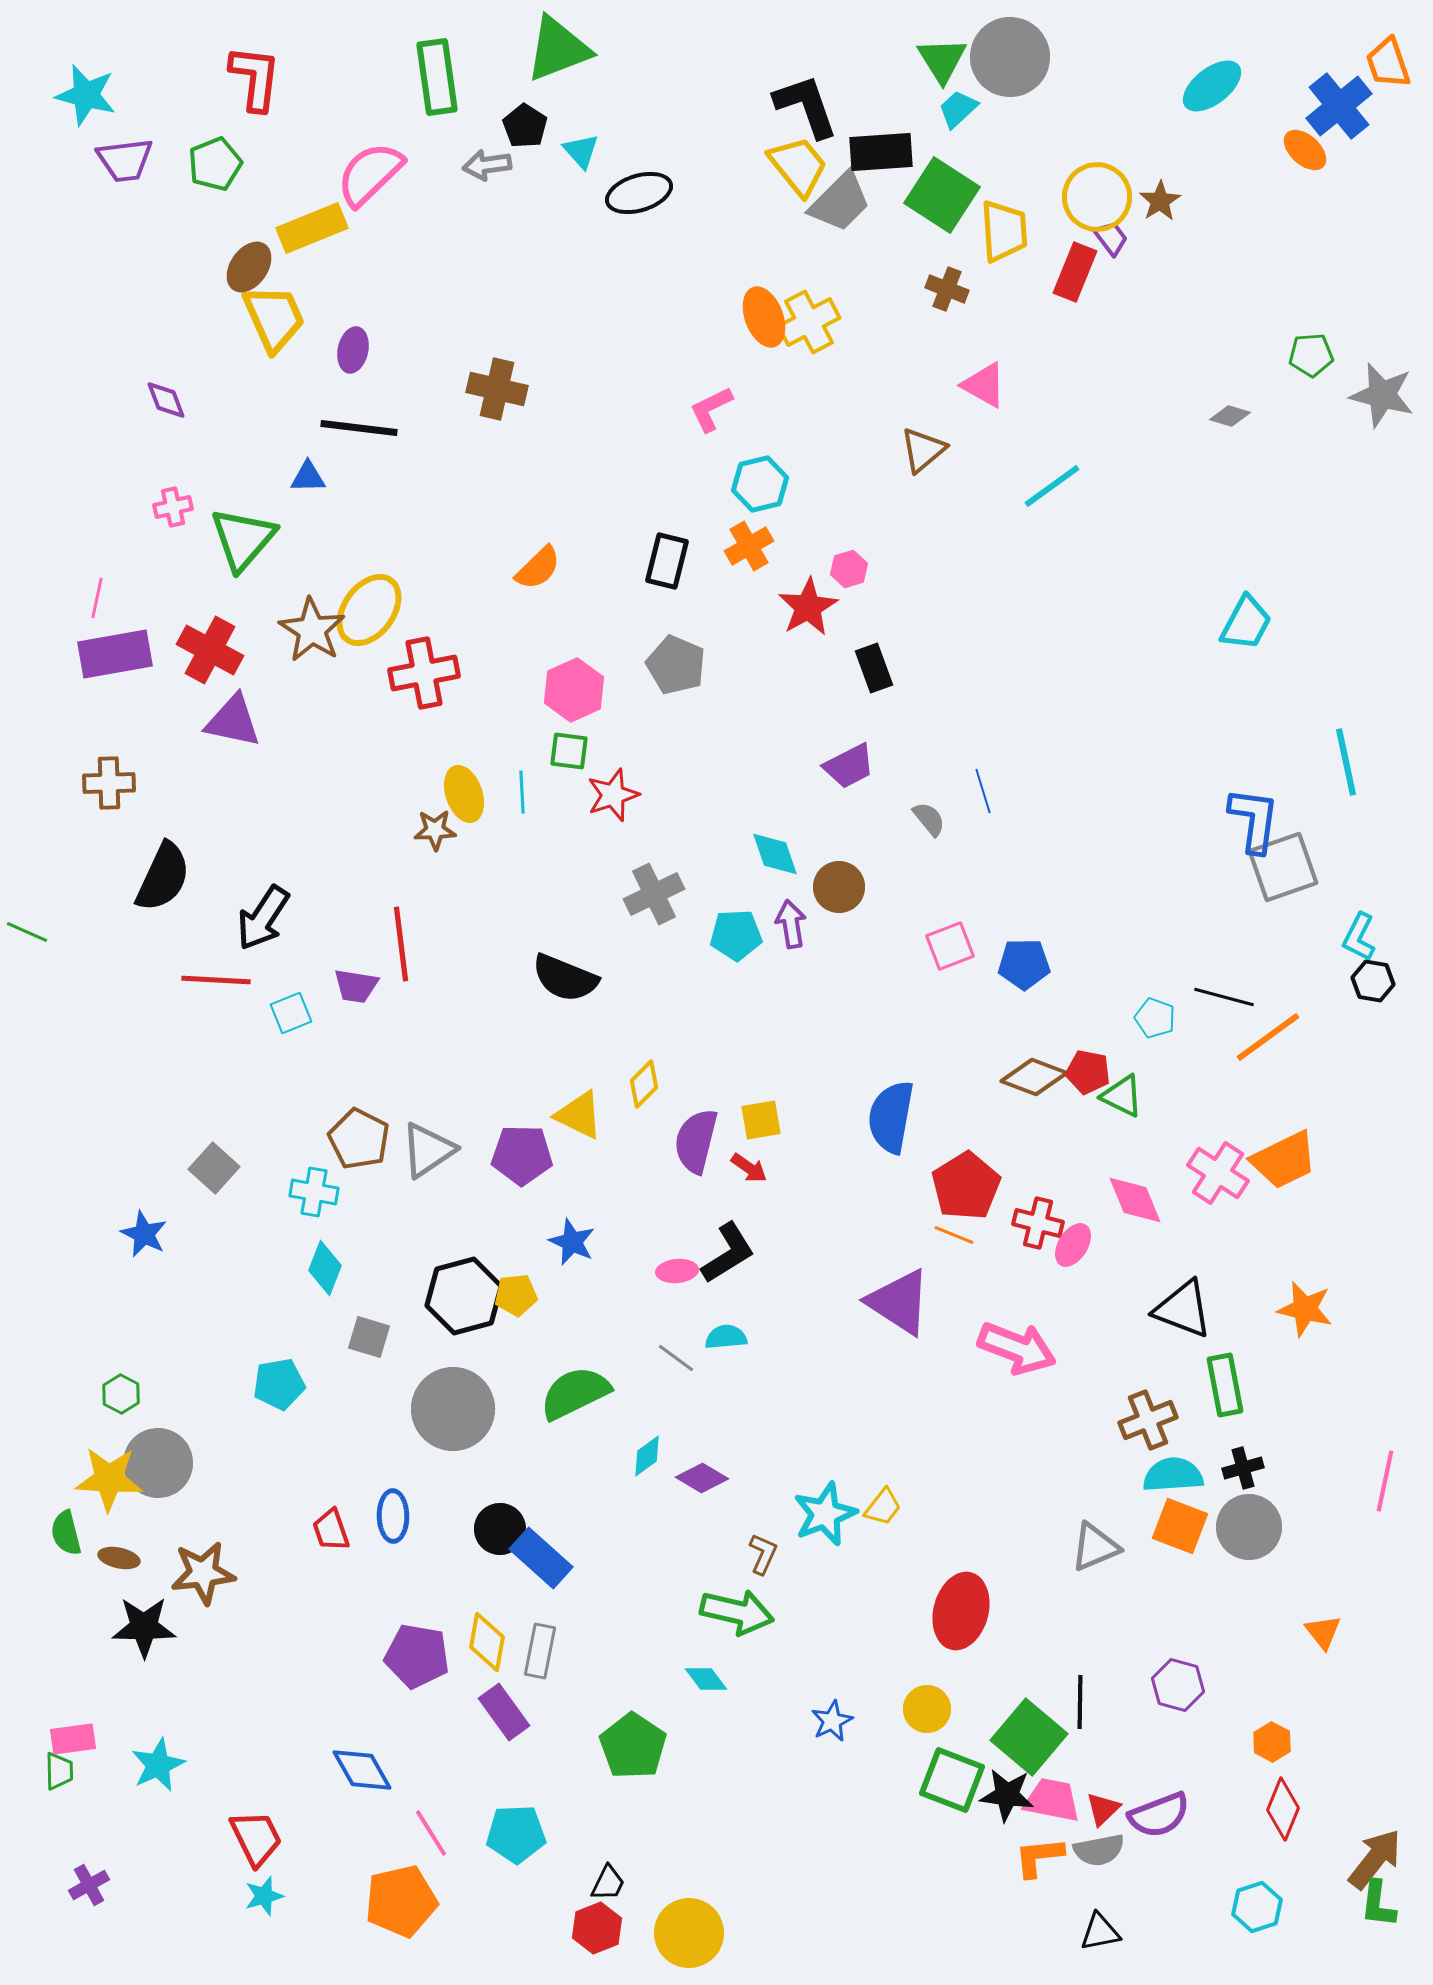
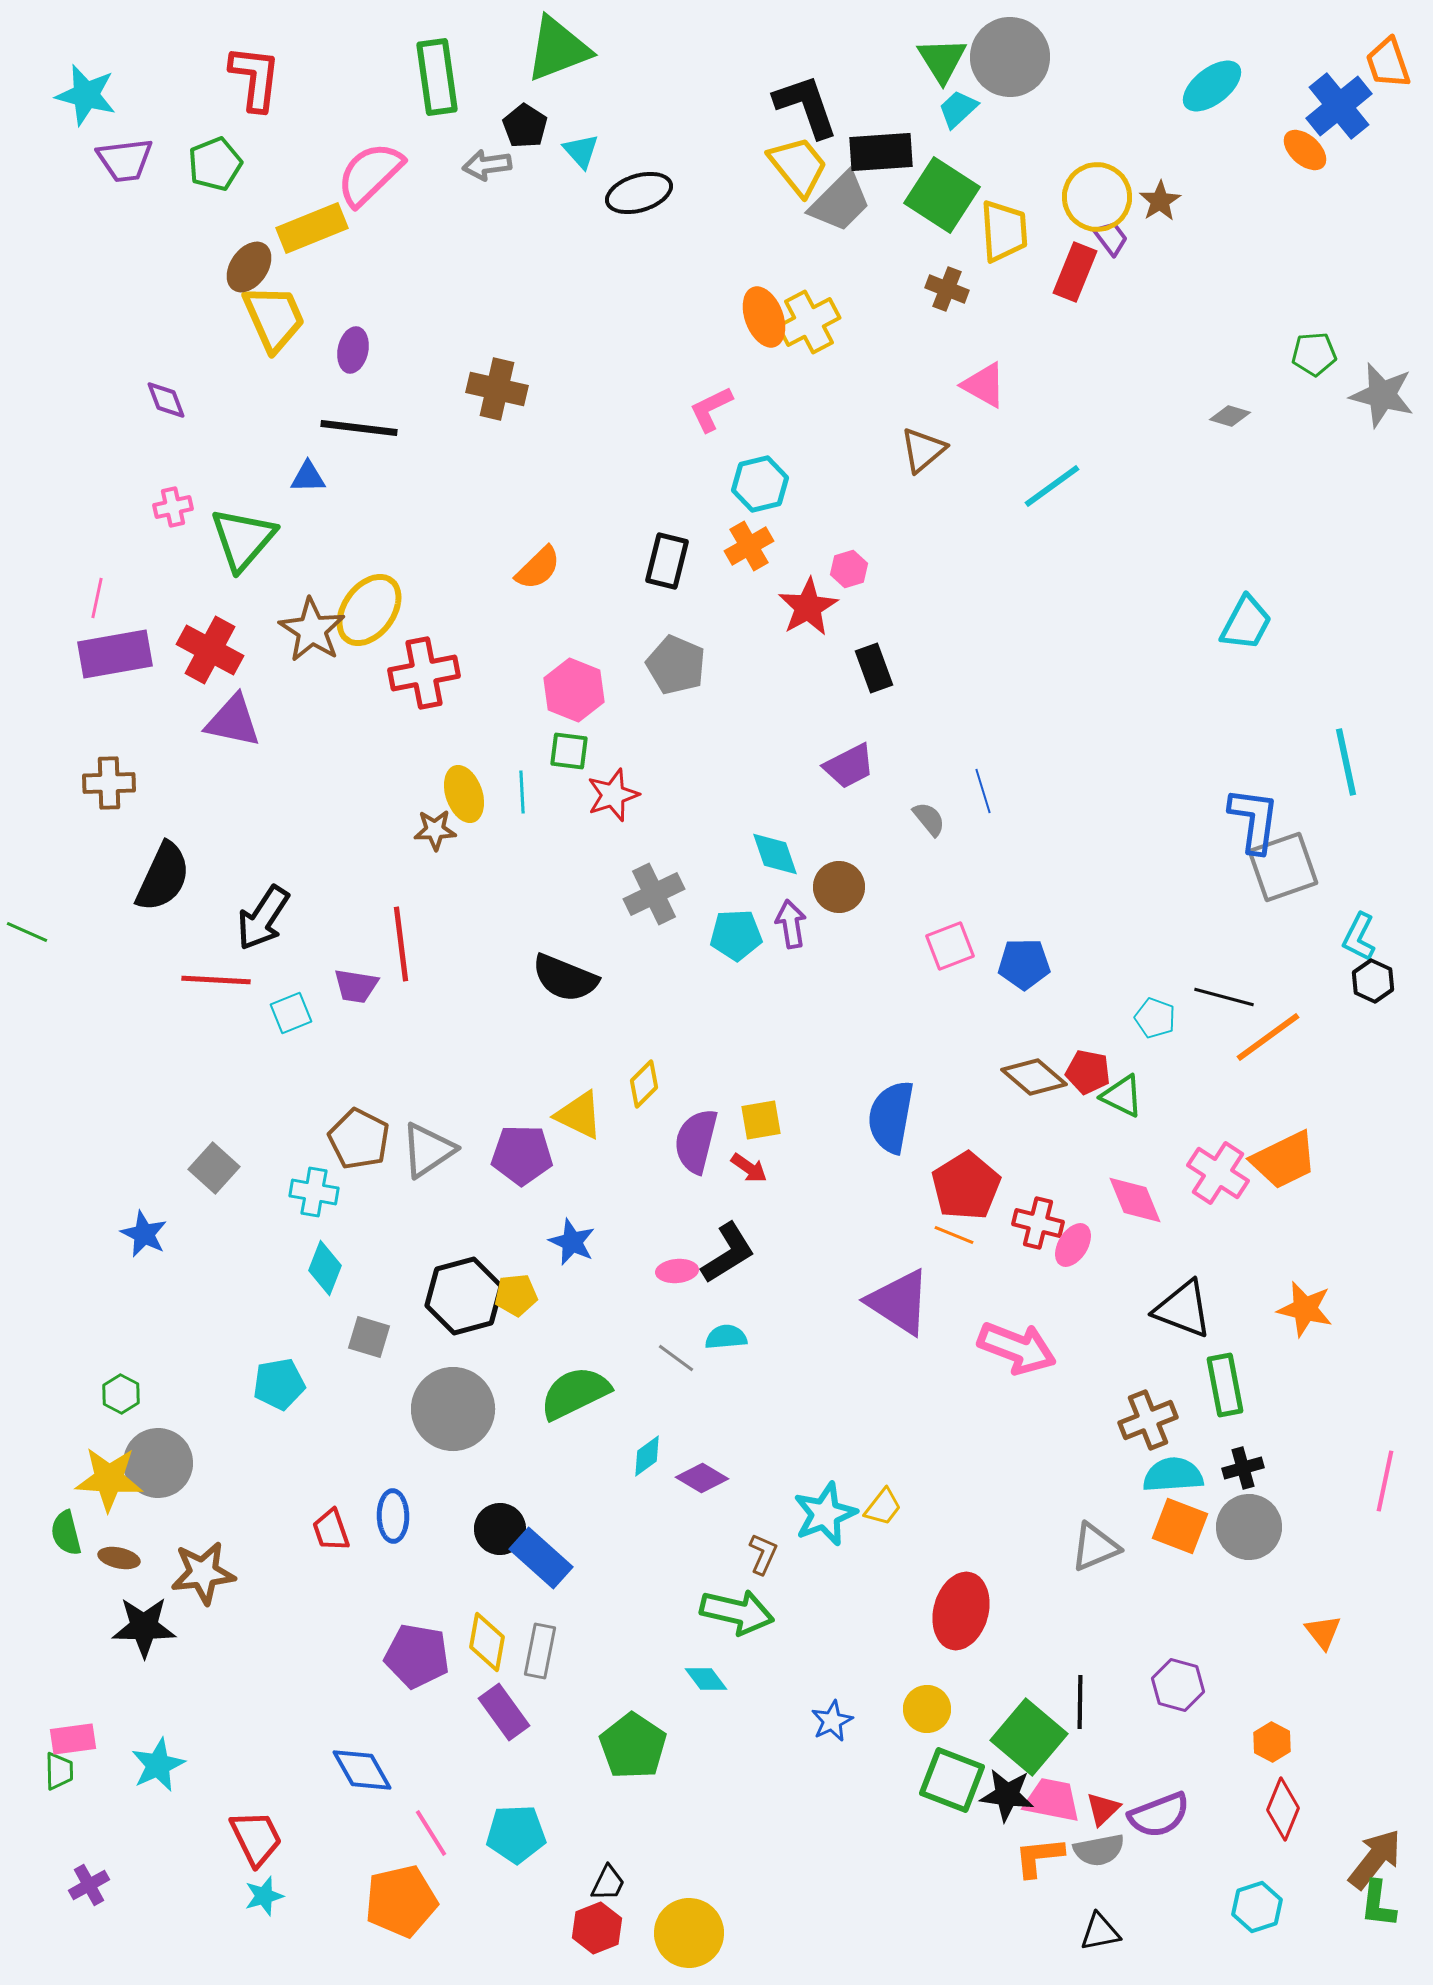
green pentagon at (1311, 355): moved 3 px right, 1 px up
pink hexagon at (574, 690): rotated 14 degrees counterclockwise
black hexagon at (1373, 981): rotated 15 degrees clockwise
brown diamond at (1034, 1077): rotated 20 degrees clockwise
